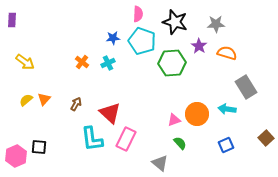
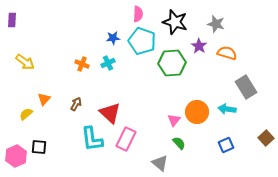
gray star: rotated 18 degrees clockwise
orange cross: moved 2 px down; rotated 16 degrees counterclockwise
yellow semicircle: moved 14 px down
orange circle: moved 2 px up
pink triangle: rotated 32 degrees counterclockwise
green semicircle: moved 1 px left
